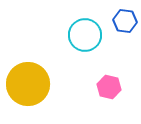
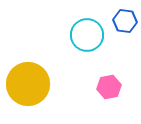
cyan circle: moved 2 px right
pink hexagon: rotated 25 degrees counterclockwise
